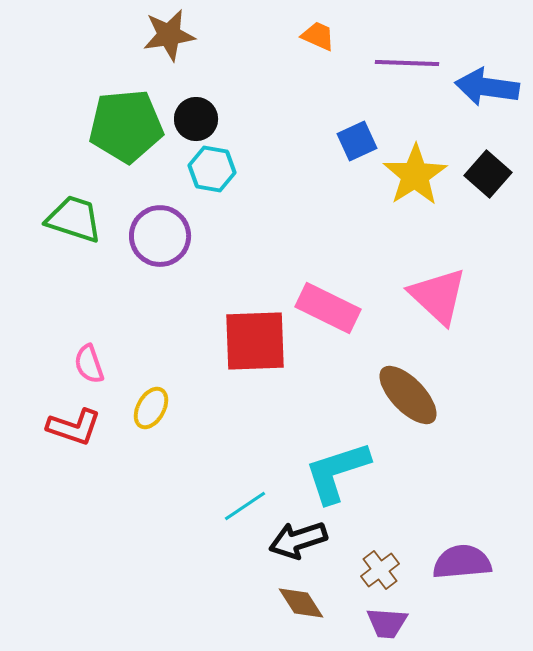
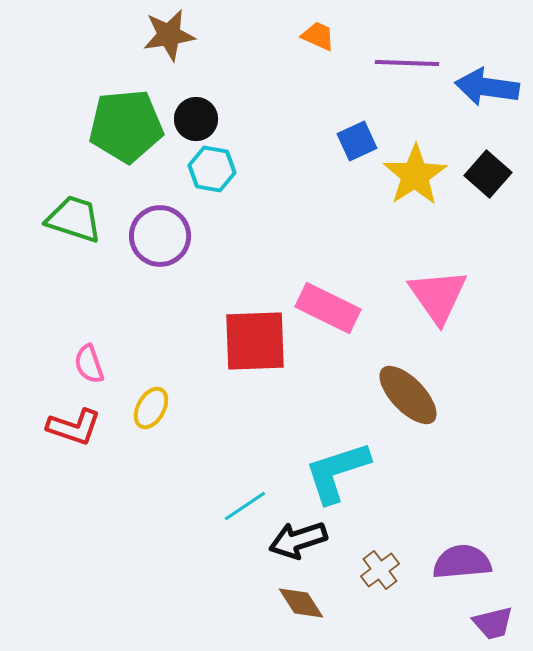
pink triangle: rotated 12 degrees clockwise
purple trapezoid: moved 106 px right; rotated 18 degrees counterclockwise
